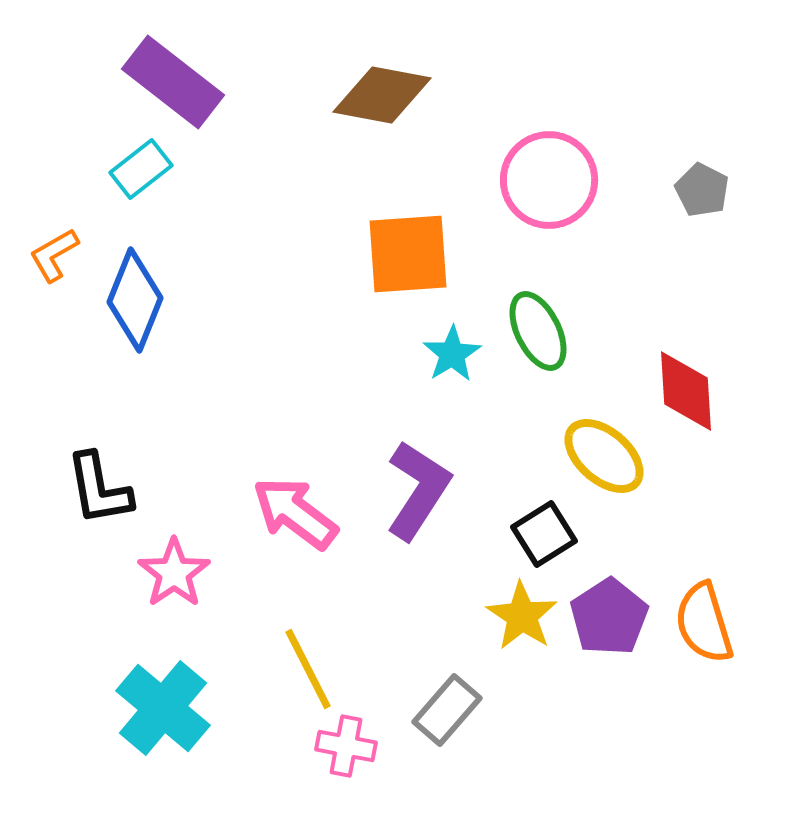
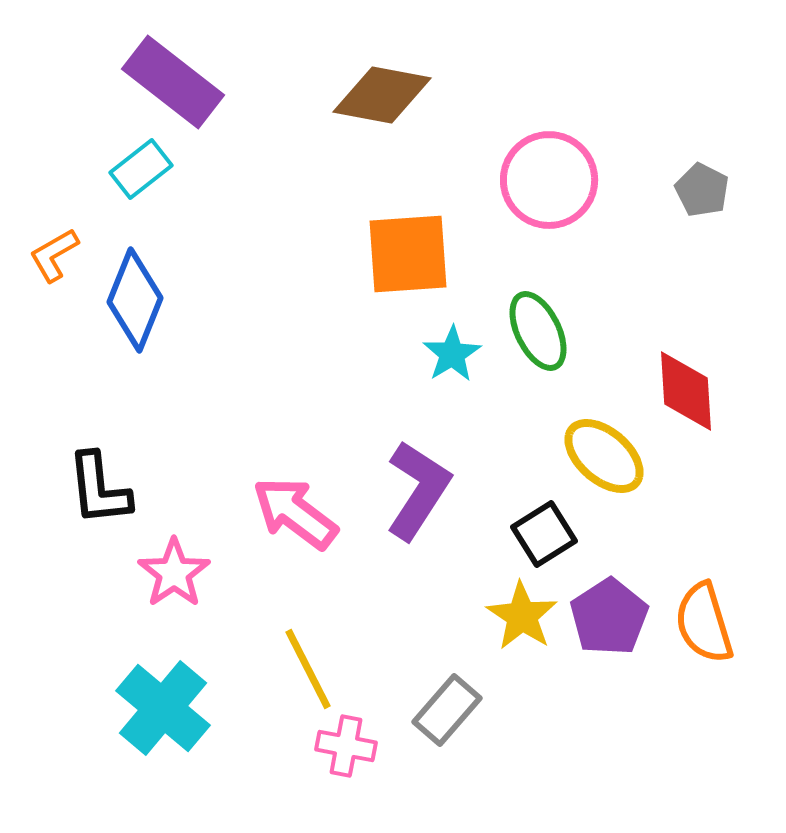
black L-shape: rotated 4 degrees clockwise
